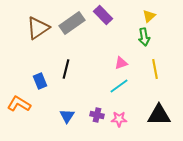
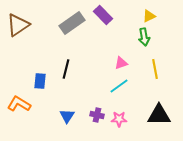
yellow triangle: rotated 16 degrees clockwise
brown triangle: moved 20 px left, 3 px up
blue rectangle: rotated 28 degrees clockwise
